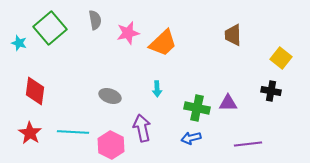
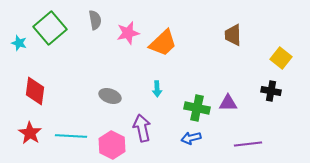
cyan line: moved 2 px left, 4 px down
pink hexagon: moved 1 px right
